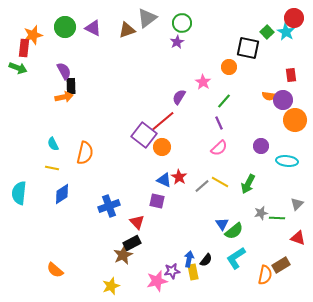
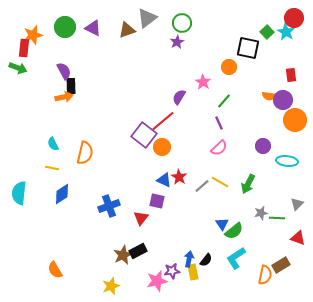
purple circle at (261, 146): moved 2 px right
red triangle at (137, 222): moved 4 px right, 4 px up; rotated 21 degrees clockwise
black rectangle at (132, 243): moved 6 px right, 8 px down
orange semicircle at (55, 270): rotated 18 degrees clockwise
